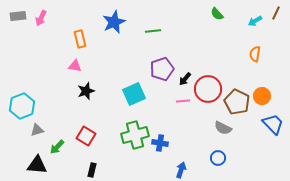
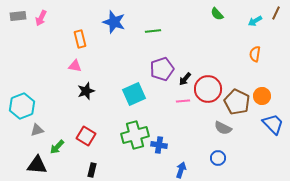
blue star: rotated 30 degrees counterclockwise
blue cross: moved 1 px left, 2 px down
